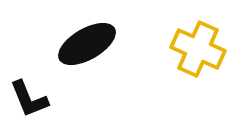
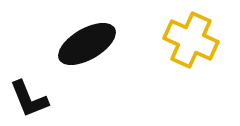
yellow cross: moved 7 px left, 9 px up
